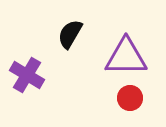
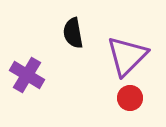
black semicircle: moved 3 px right, 1 px up; rotated 40 degrees counterclockwise
purple triangle: moved 1 px right, 1 px up; rotated 45 degrees counterclockwise
